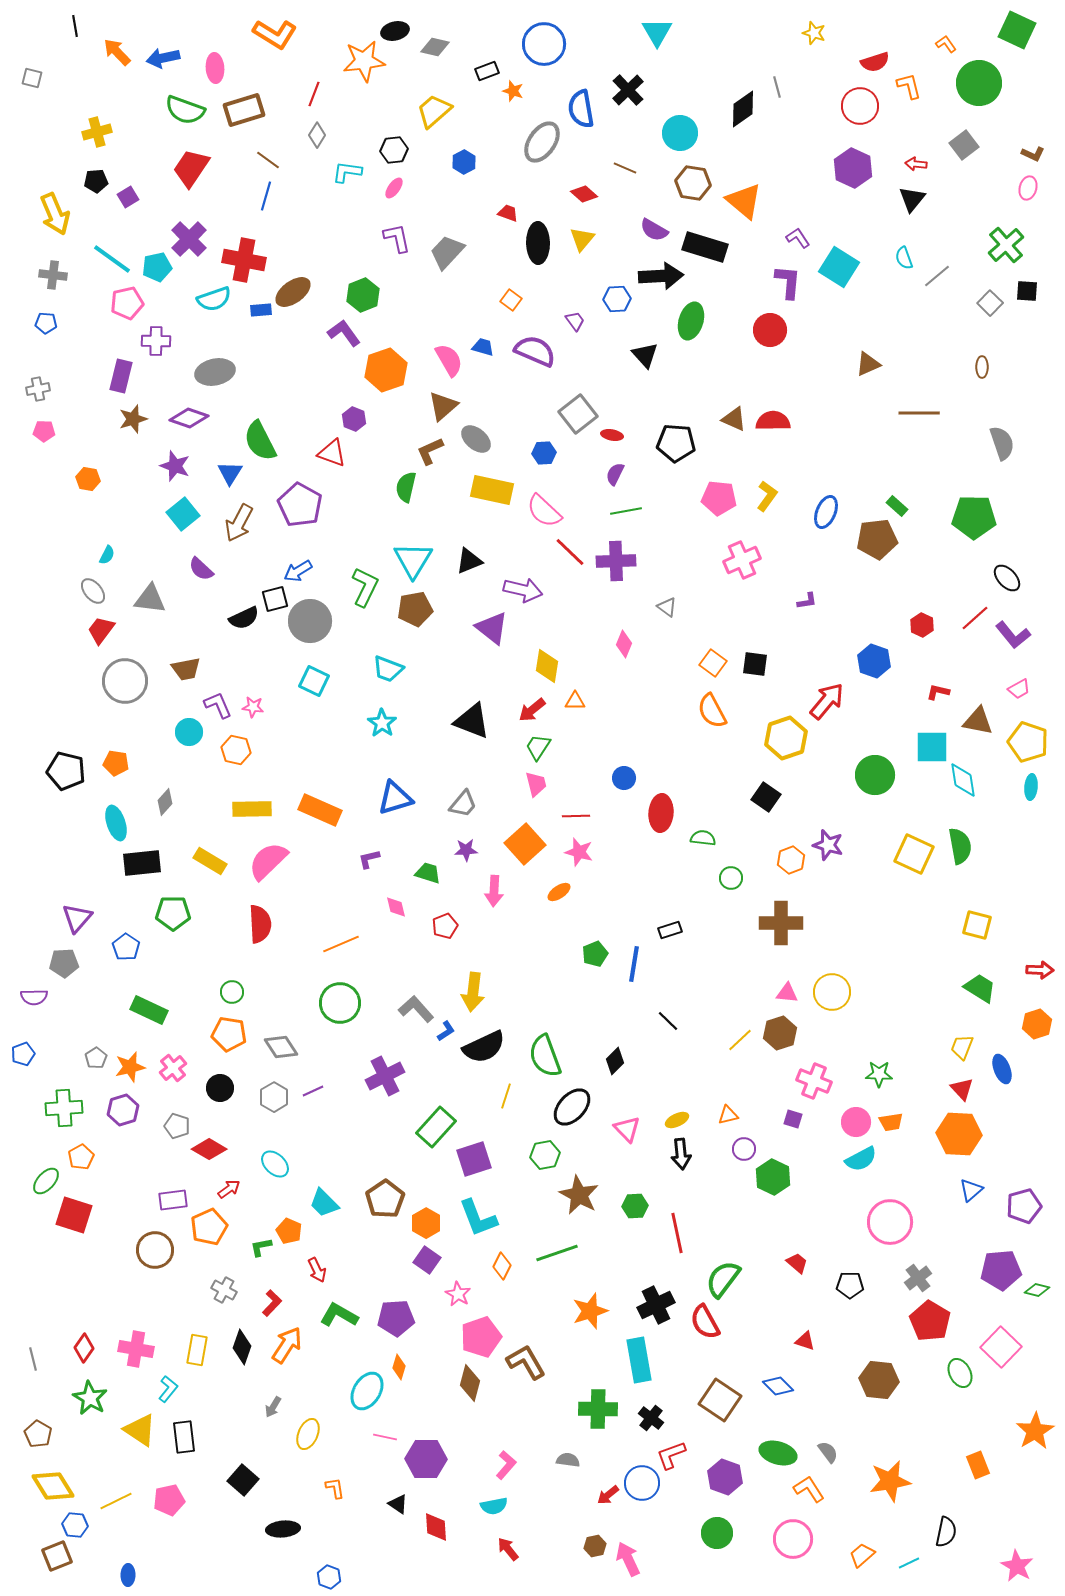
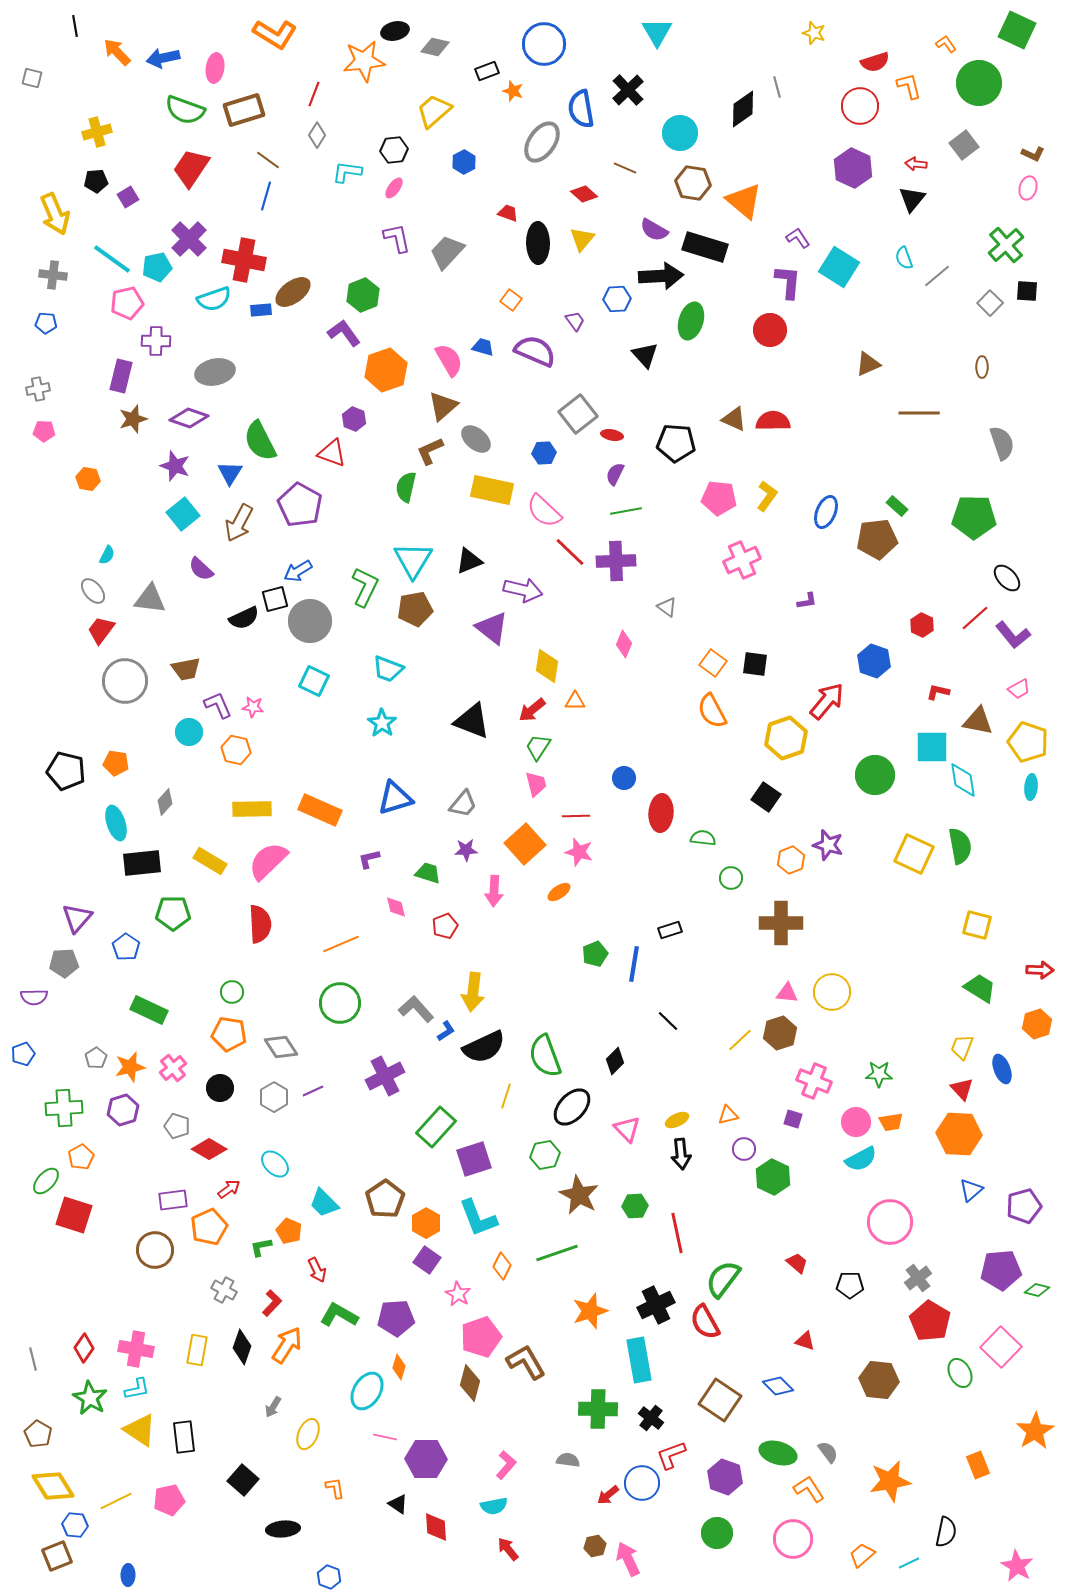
pink ellipse at (215, 68): rotated 12 degrees clockwise
cyan L-shape at (168, 1389): moved 31 px left; rotated 40 degrees clockwise
